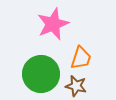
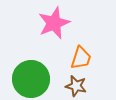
pink star: moved 1 px right, 1 px up
green circle: moved 10 px left, 5 px down
